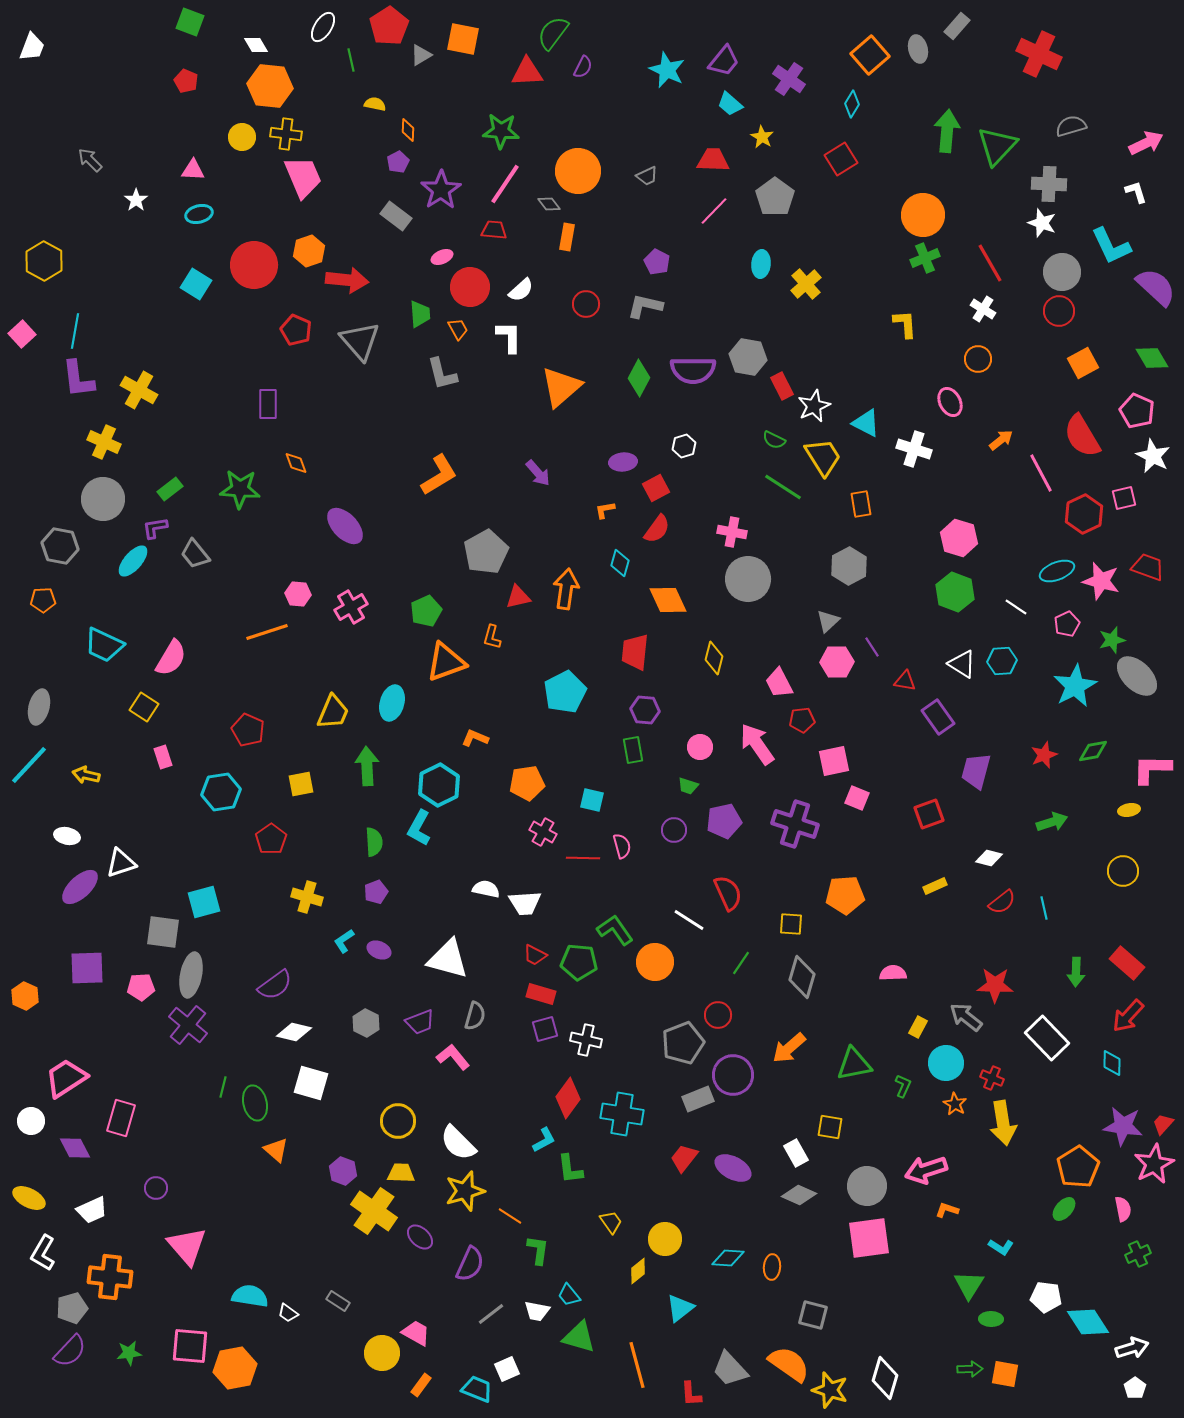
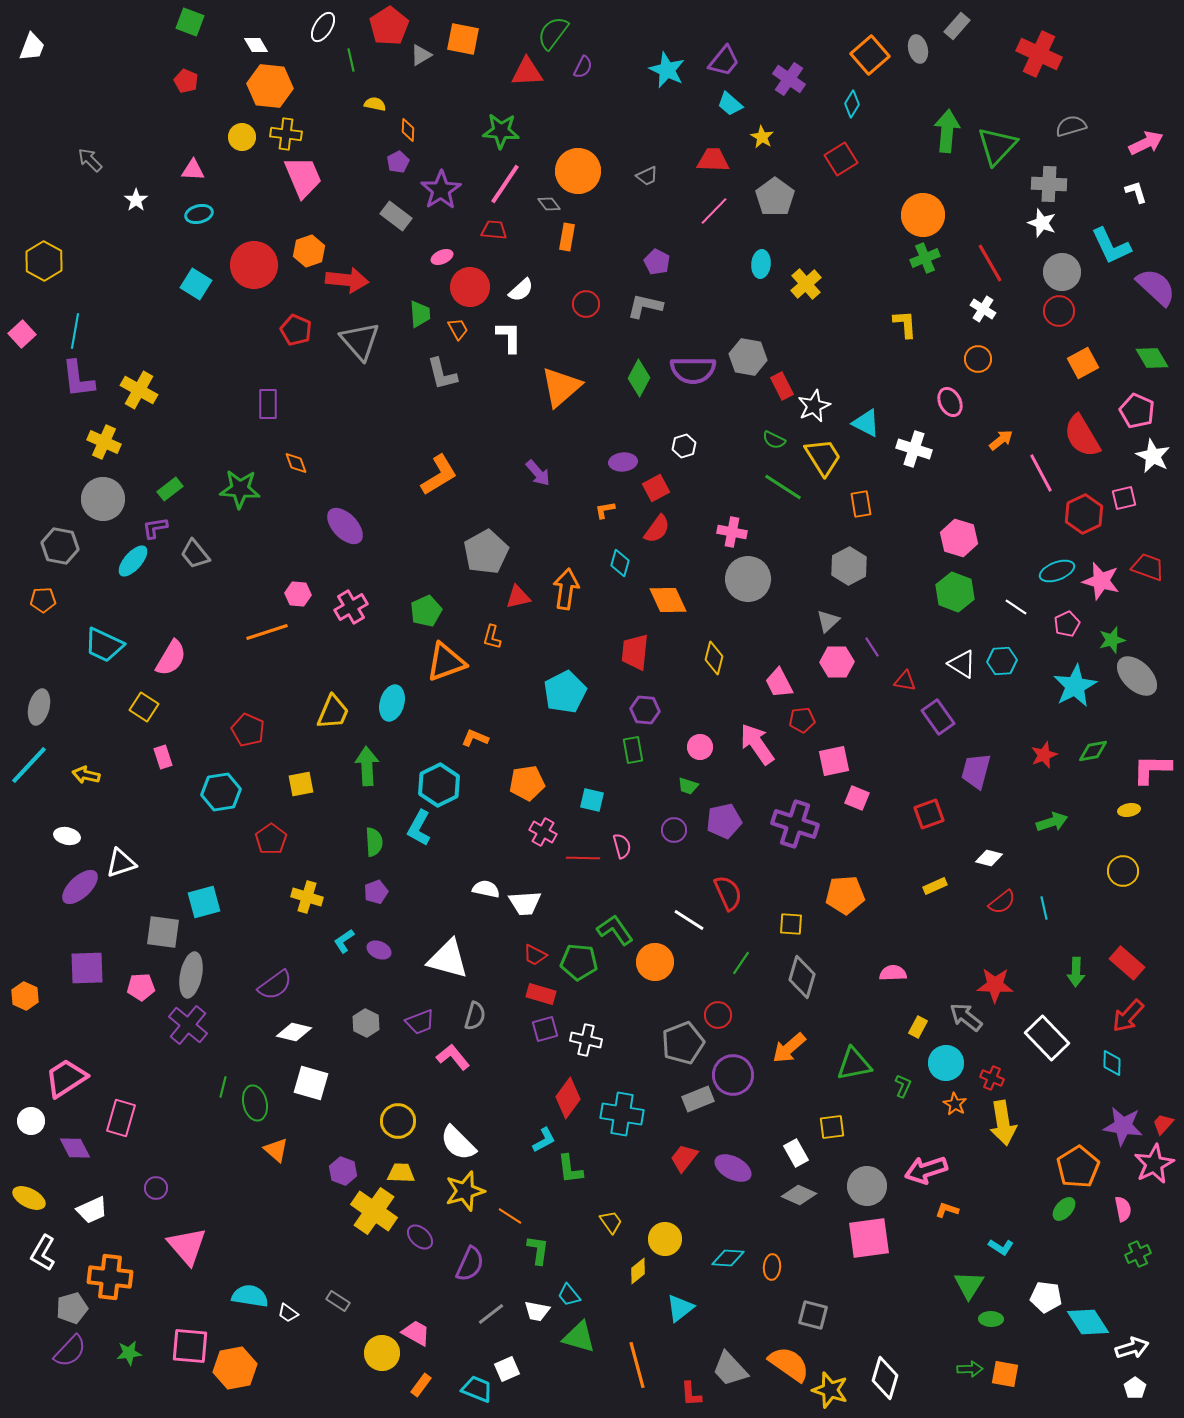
yellow square at (830, 1127): moved 2 px right; rotated 16 degrees counterclockwise
